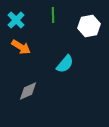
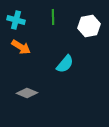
green line: moved 2 px down
cyan cross: rotated 30 degrees counterclockwise
gray diamond: moved 1 px left, 2 px down; rotated 45 degrees clockwise
